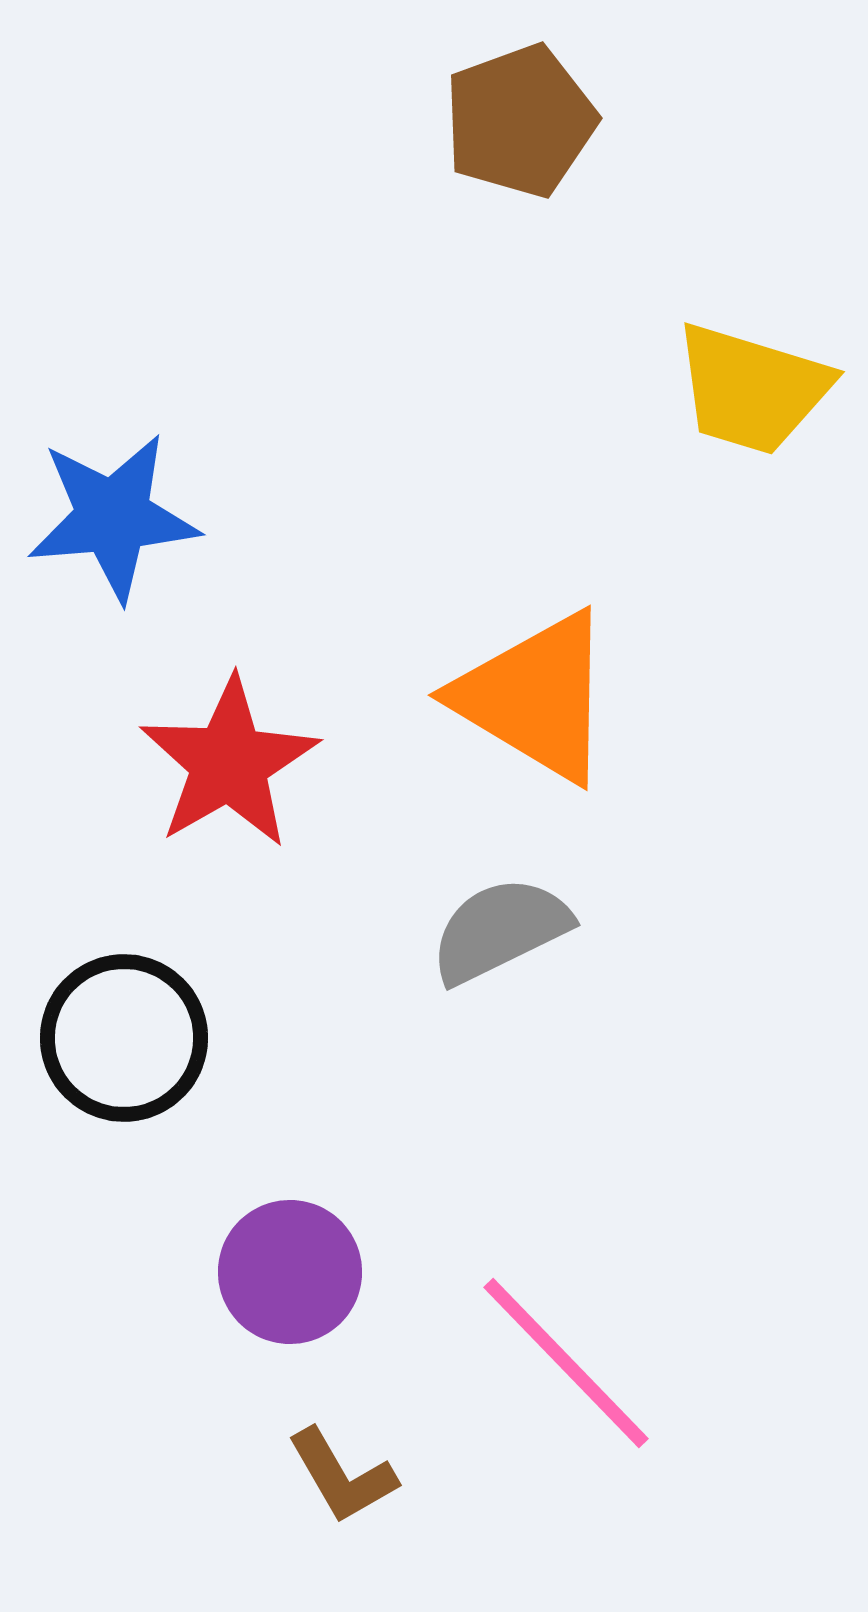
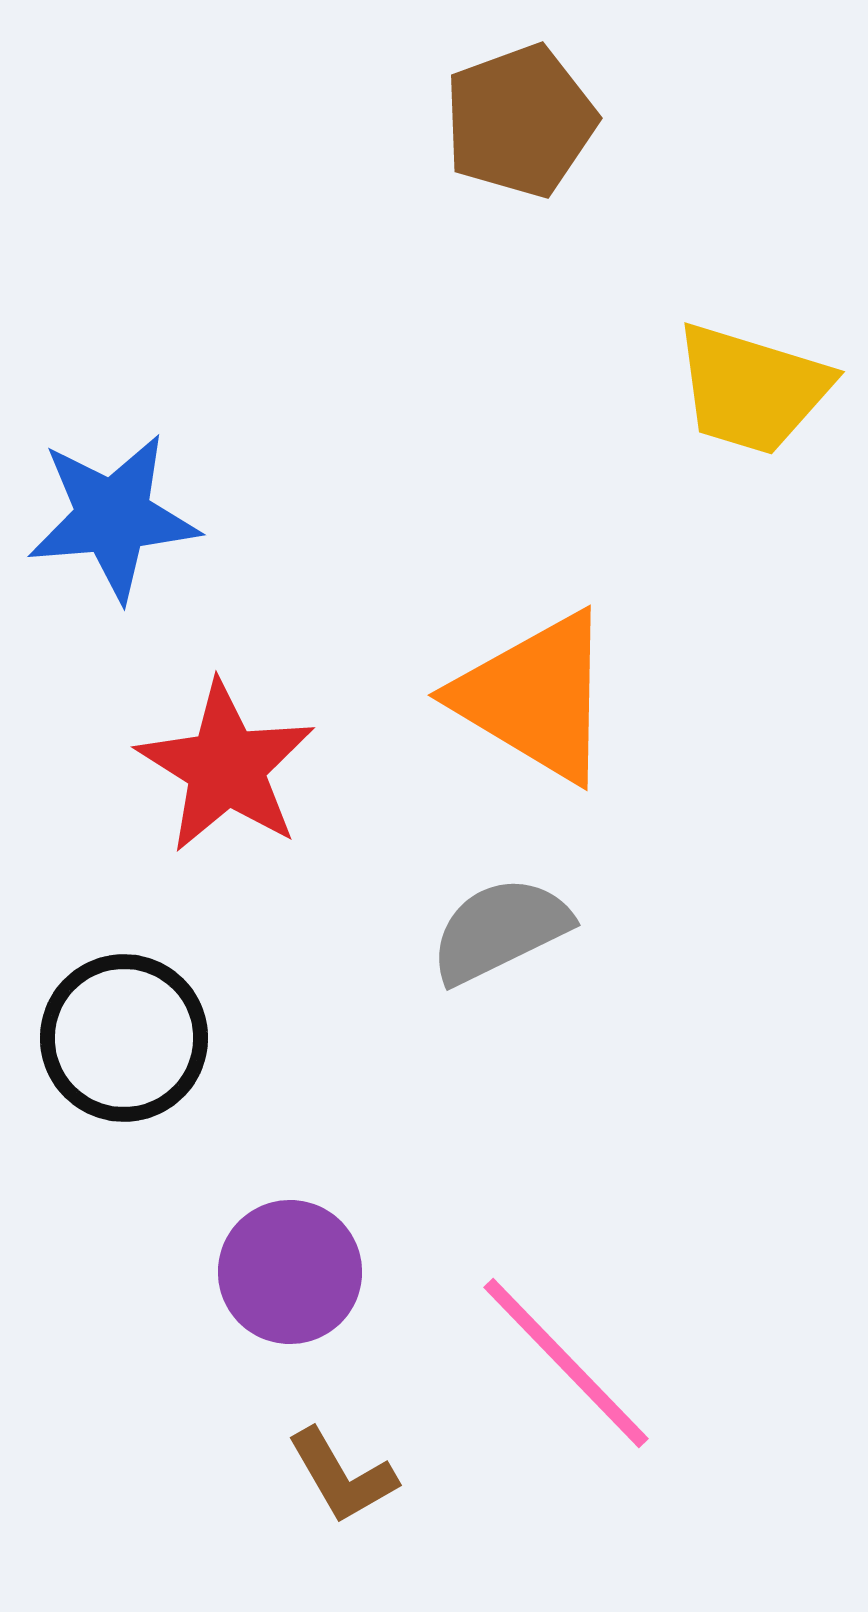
red star: moved 3 px left, 4 px down; rotated 10 degrees counterclockwise
